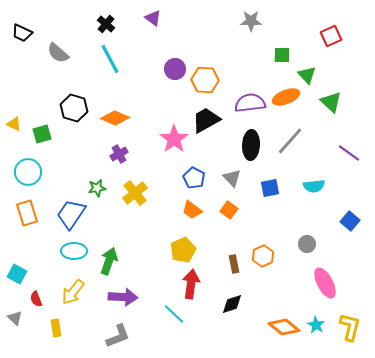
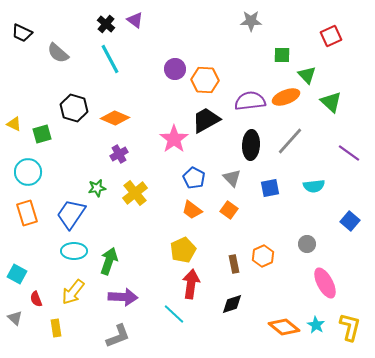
purple triangle at (153, 18): moved 18 px left, 2 px down
purple semicircle at (250, 103): moved 2 px up
